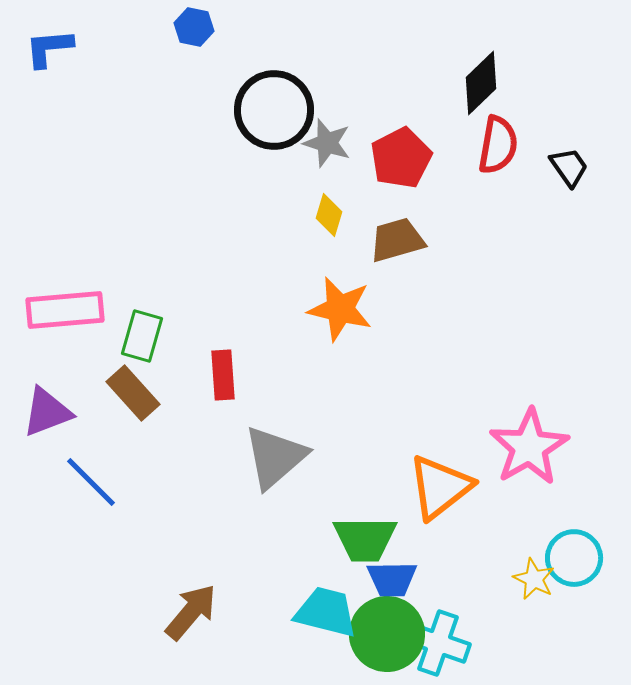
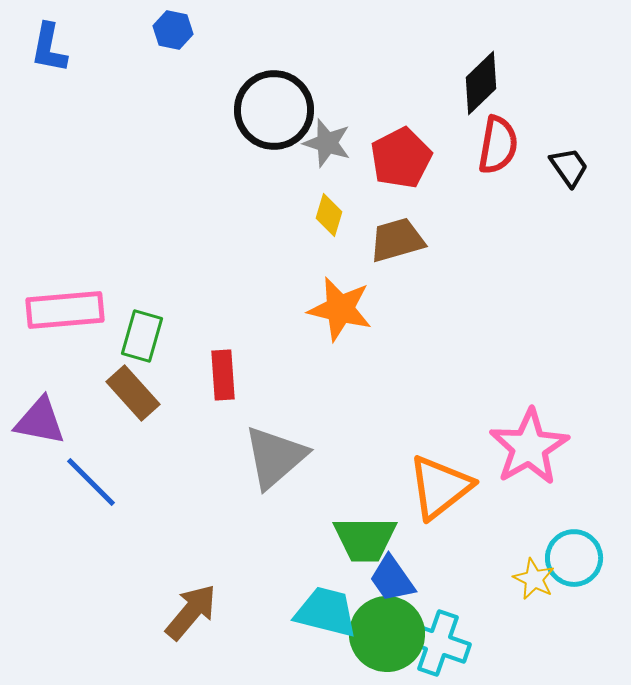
blue hexagon: moved 21 px left, 3 px down
blue L-shape: rotated 74 degrees counterclockwise
purple triangle: moved 7 px left, 9 px down; rotated 32 degrees clockwise
blue trapezoid: rotated 56 degrees clockwise
